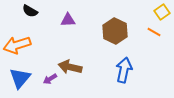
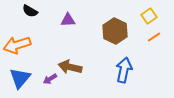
yellow square: moved 13 px left, 4 px down
orange line: moved 5 px down; rotated 64 degrees counterclockwise
